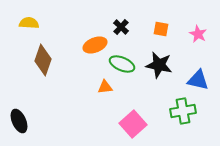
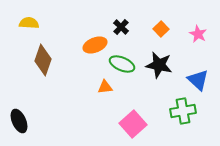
orange square: rotated 35 degrees clockwise
blue triangle: rotated 30 degrees clockwise
